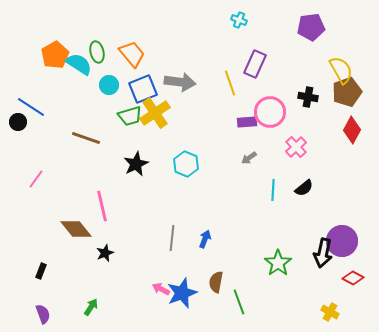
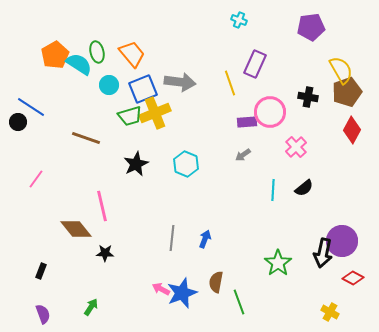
yellow cross at (155, 113): rotated 12 degrees clockwise
gray arrow at (249, 158): moved 6 px left, 3 px up
black star at (105, 253): rotated 24 degrees clockwise
